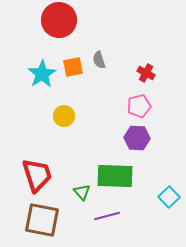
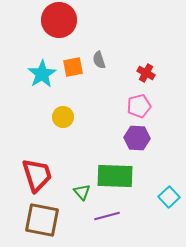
yellow circle: moved 1 px left, 1 px down
